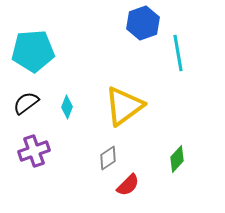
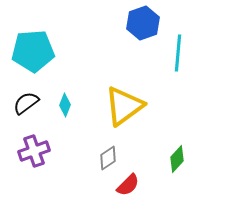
cyan line: rotated 15 degrees clockwise
cyan diamond: moved 2 px left, 2 px up
